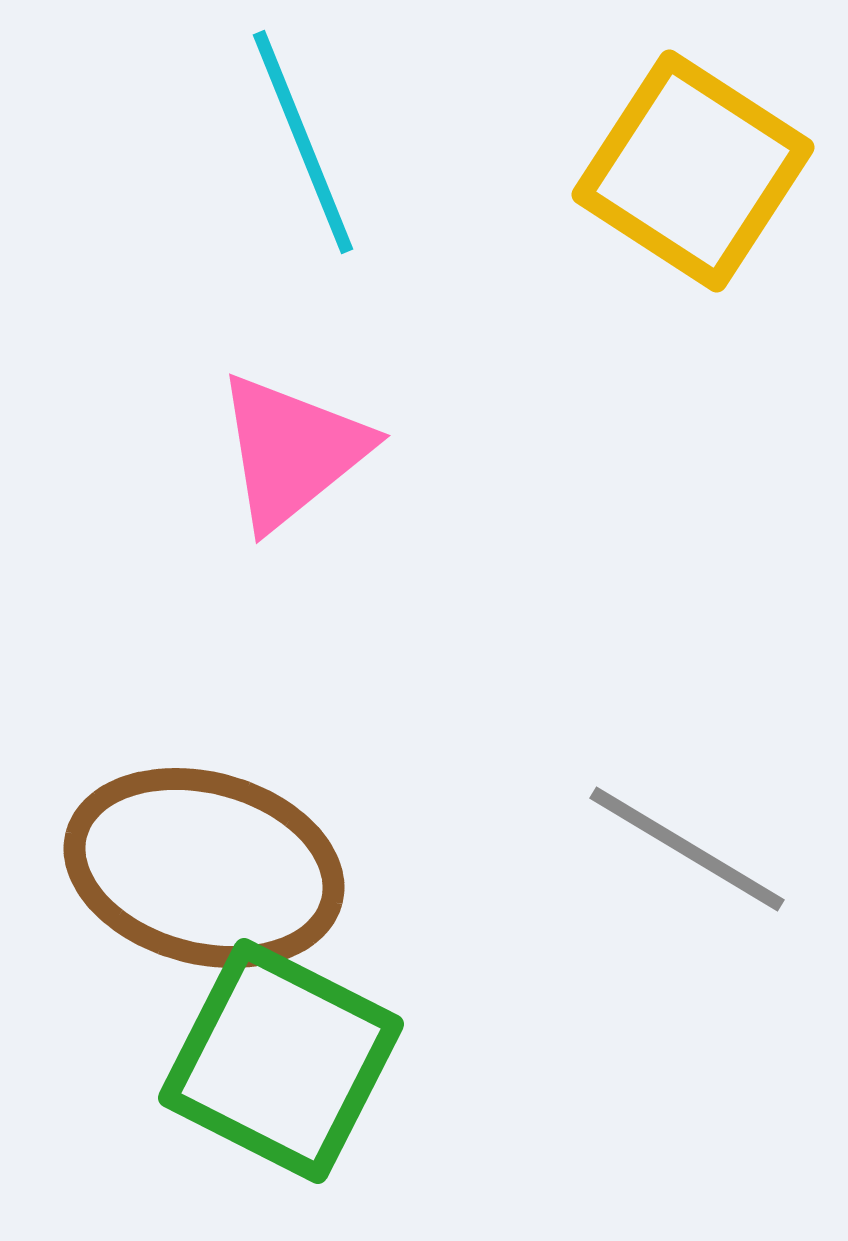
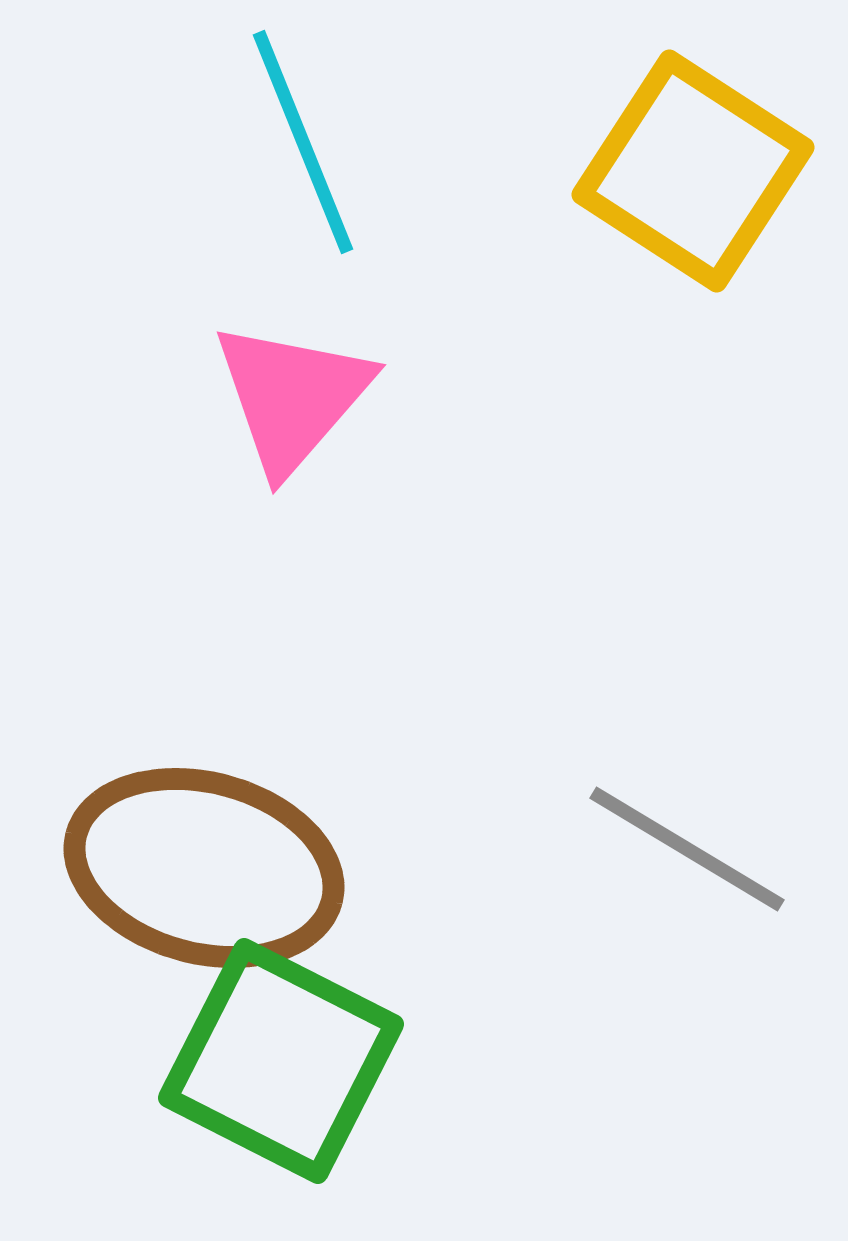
pink triangle: moved 54 px up; rotated 10 degrees counterclockwise
